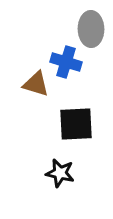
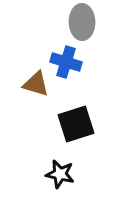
gray ellipse: moved 9 px left, 7 px up
black square: rotated 15 degrees counterclockwise
black star: moved 1 px down
